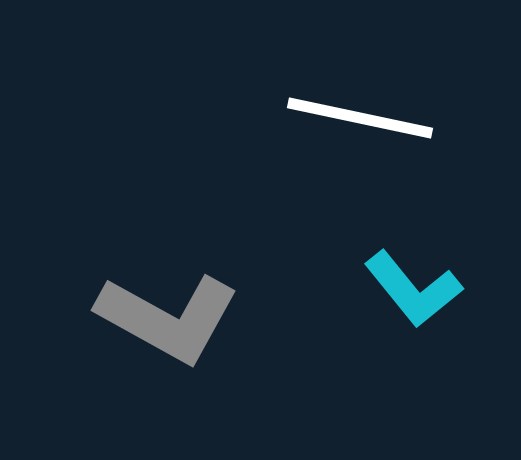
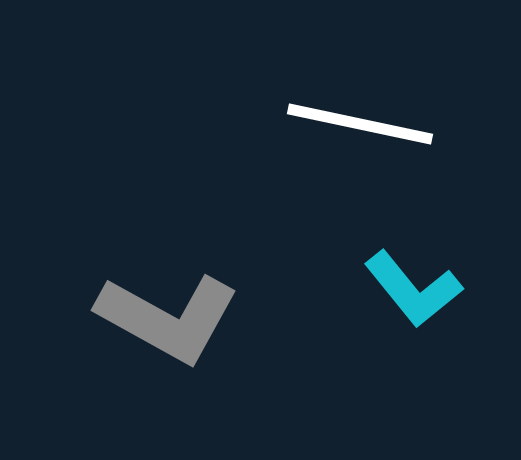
white line: moved 6 px down
